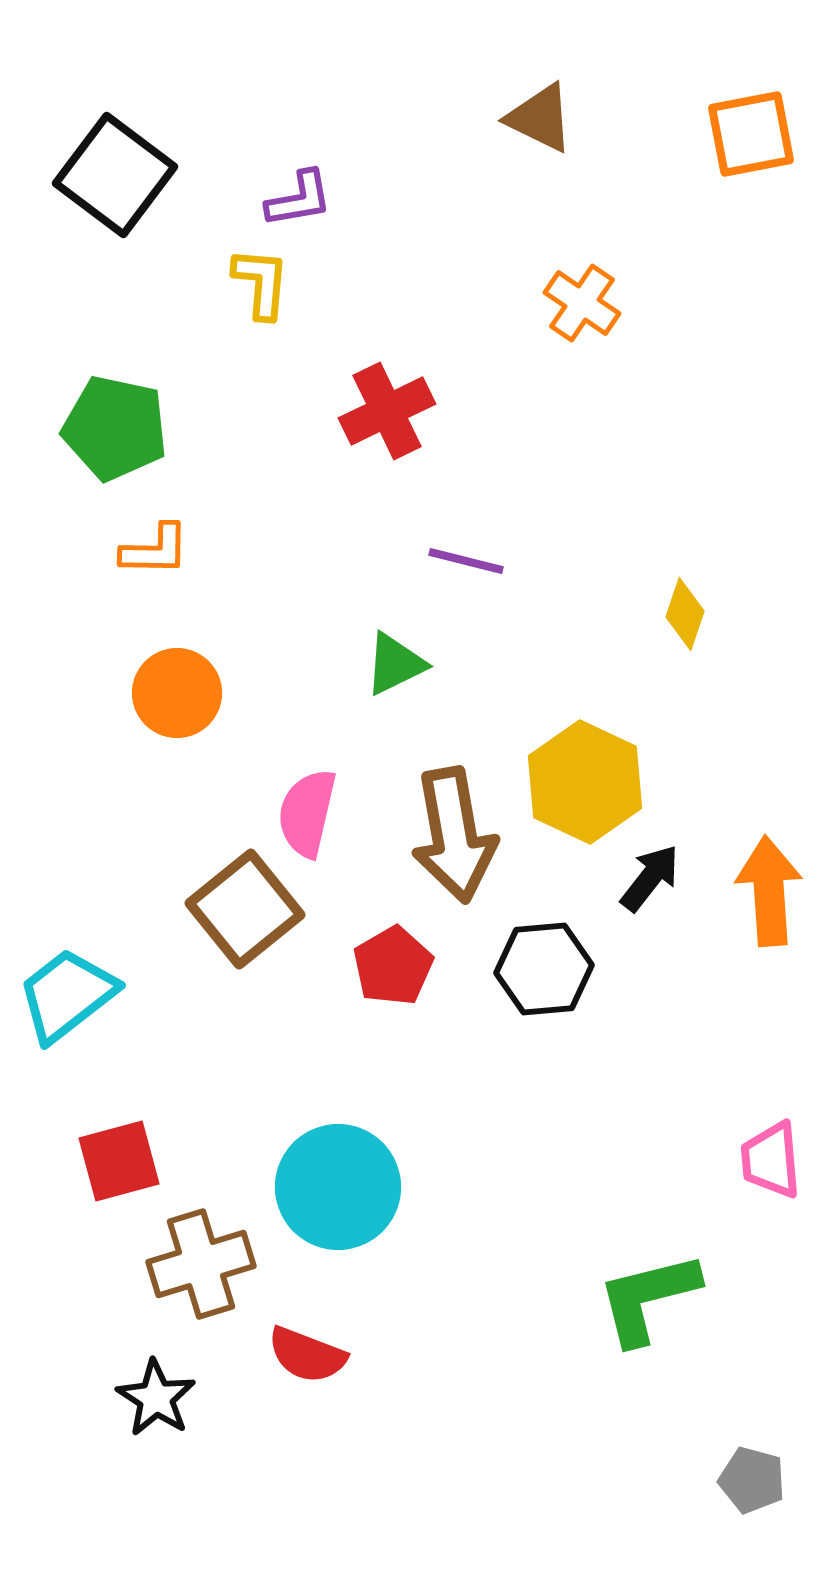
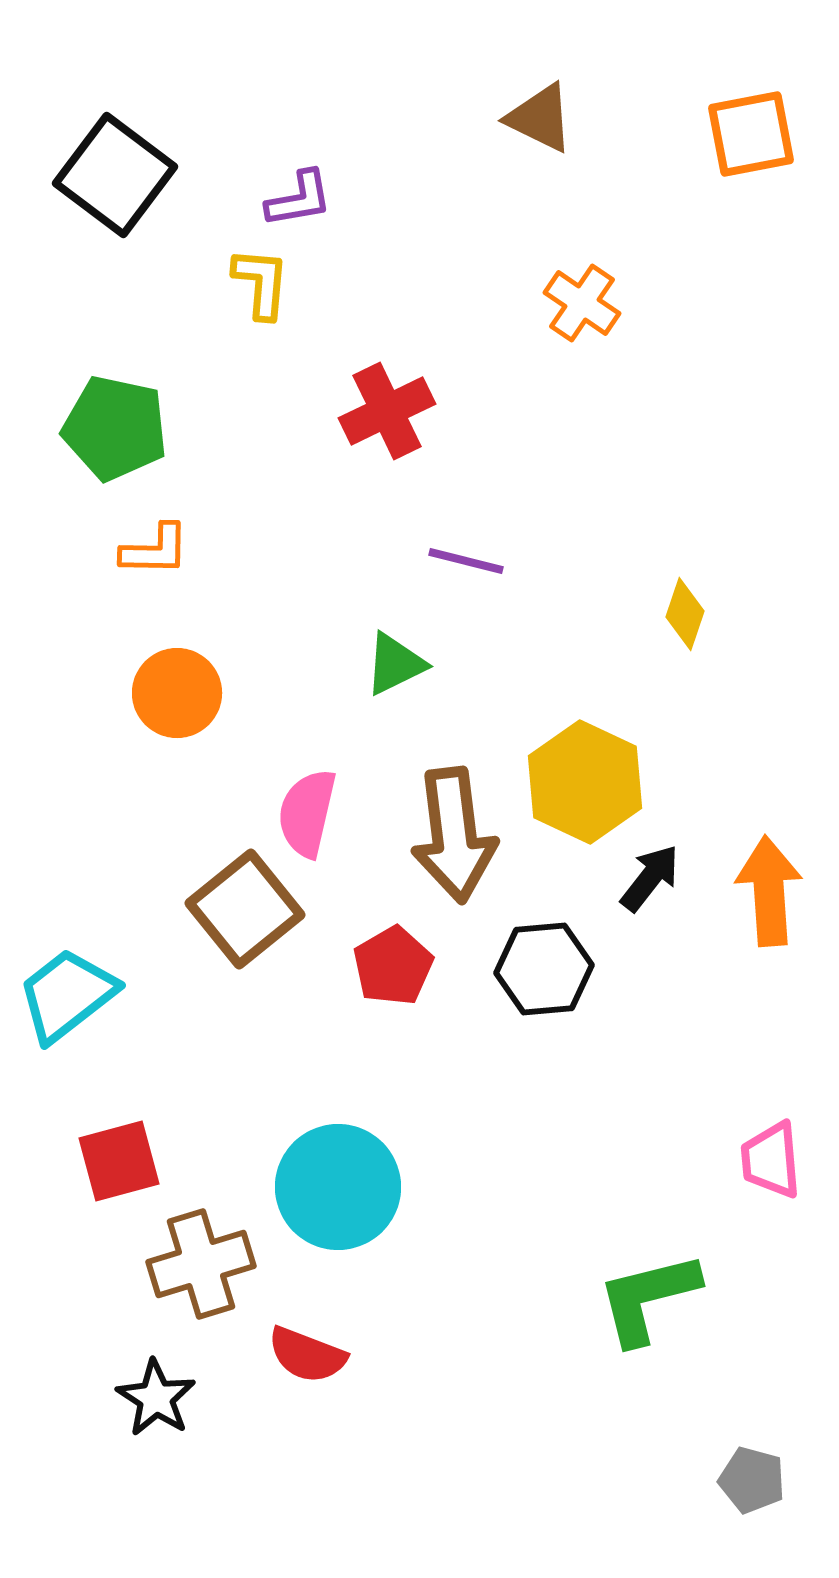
brown arrow: rotated 3 degrees clockwise
